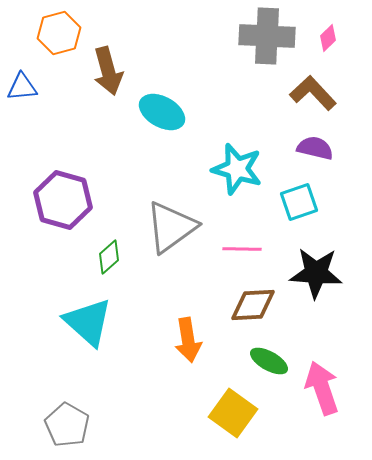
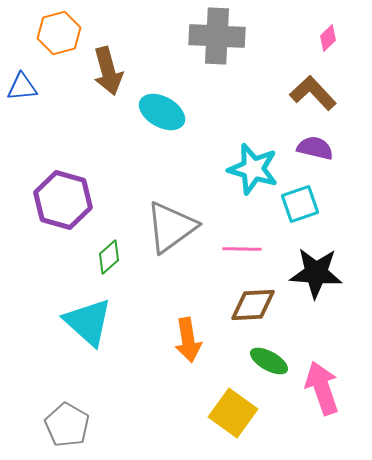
gray cross: moved 50 px left
cyan star: moved 16 px right
cyan square: moved 1 px right, 2 px down
